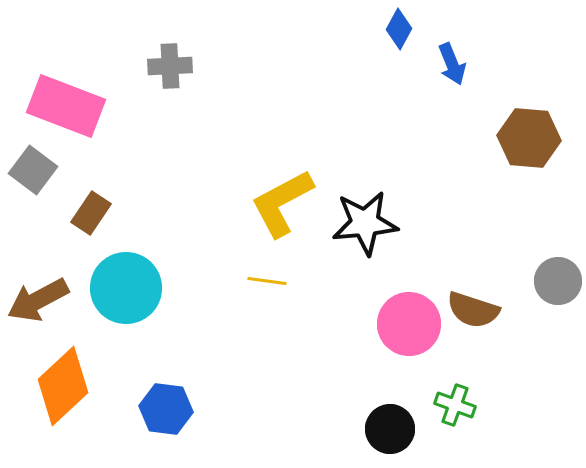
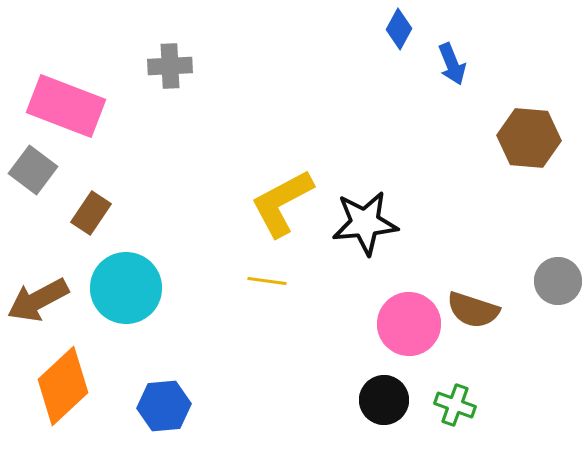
blue hexagon: moved 2 px left, 3 px up; rotated 12 degrees counterclockwise
black circle: moved 6 px left, 29 px up
